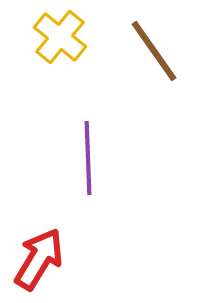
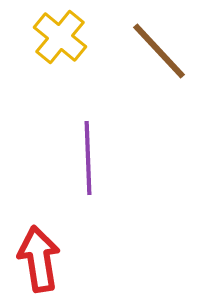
brown line: moved 5 px right; rotated 8 degrees counterclockwise
red arrow: rotated 40 degrees counterclockwise
